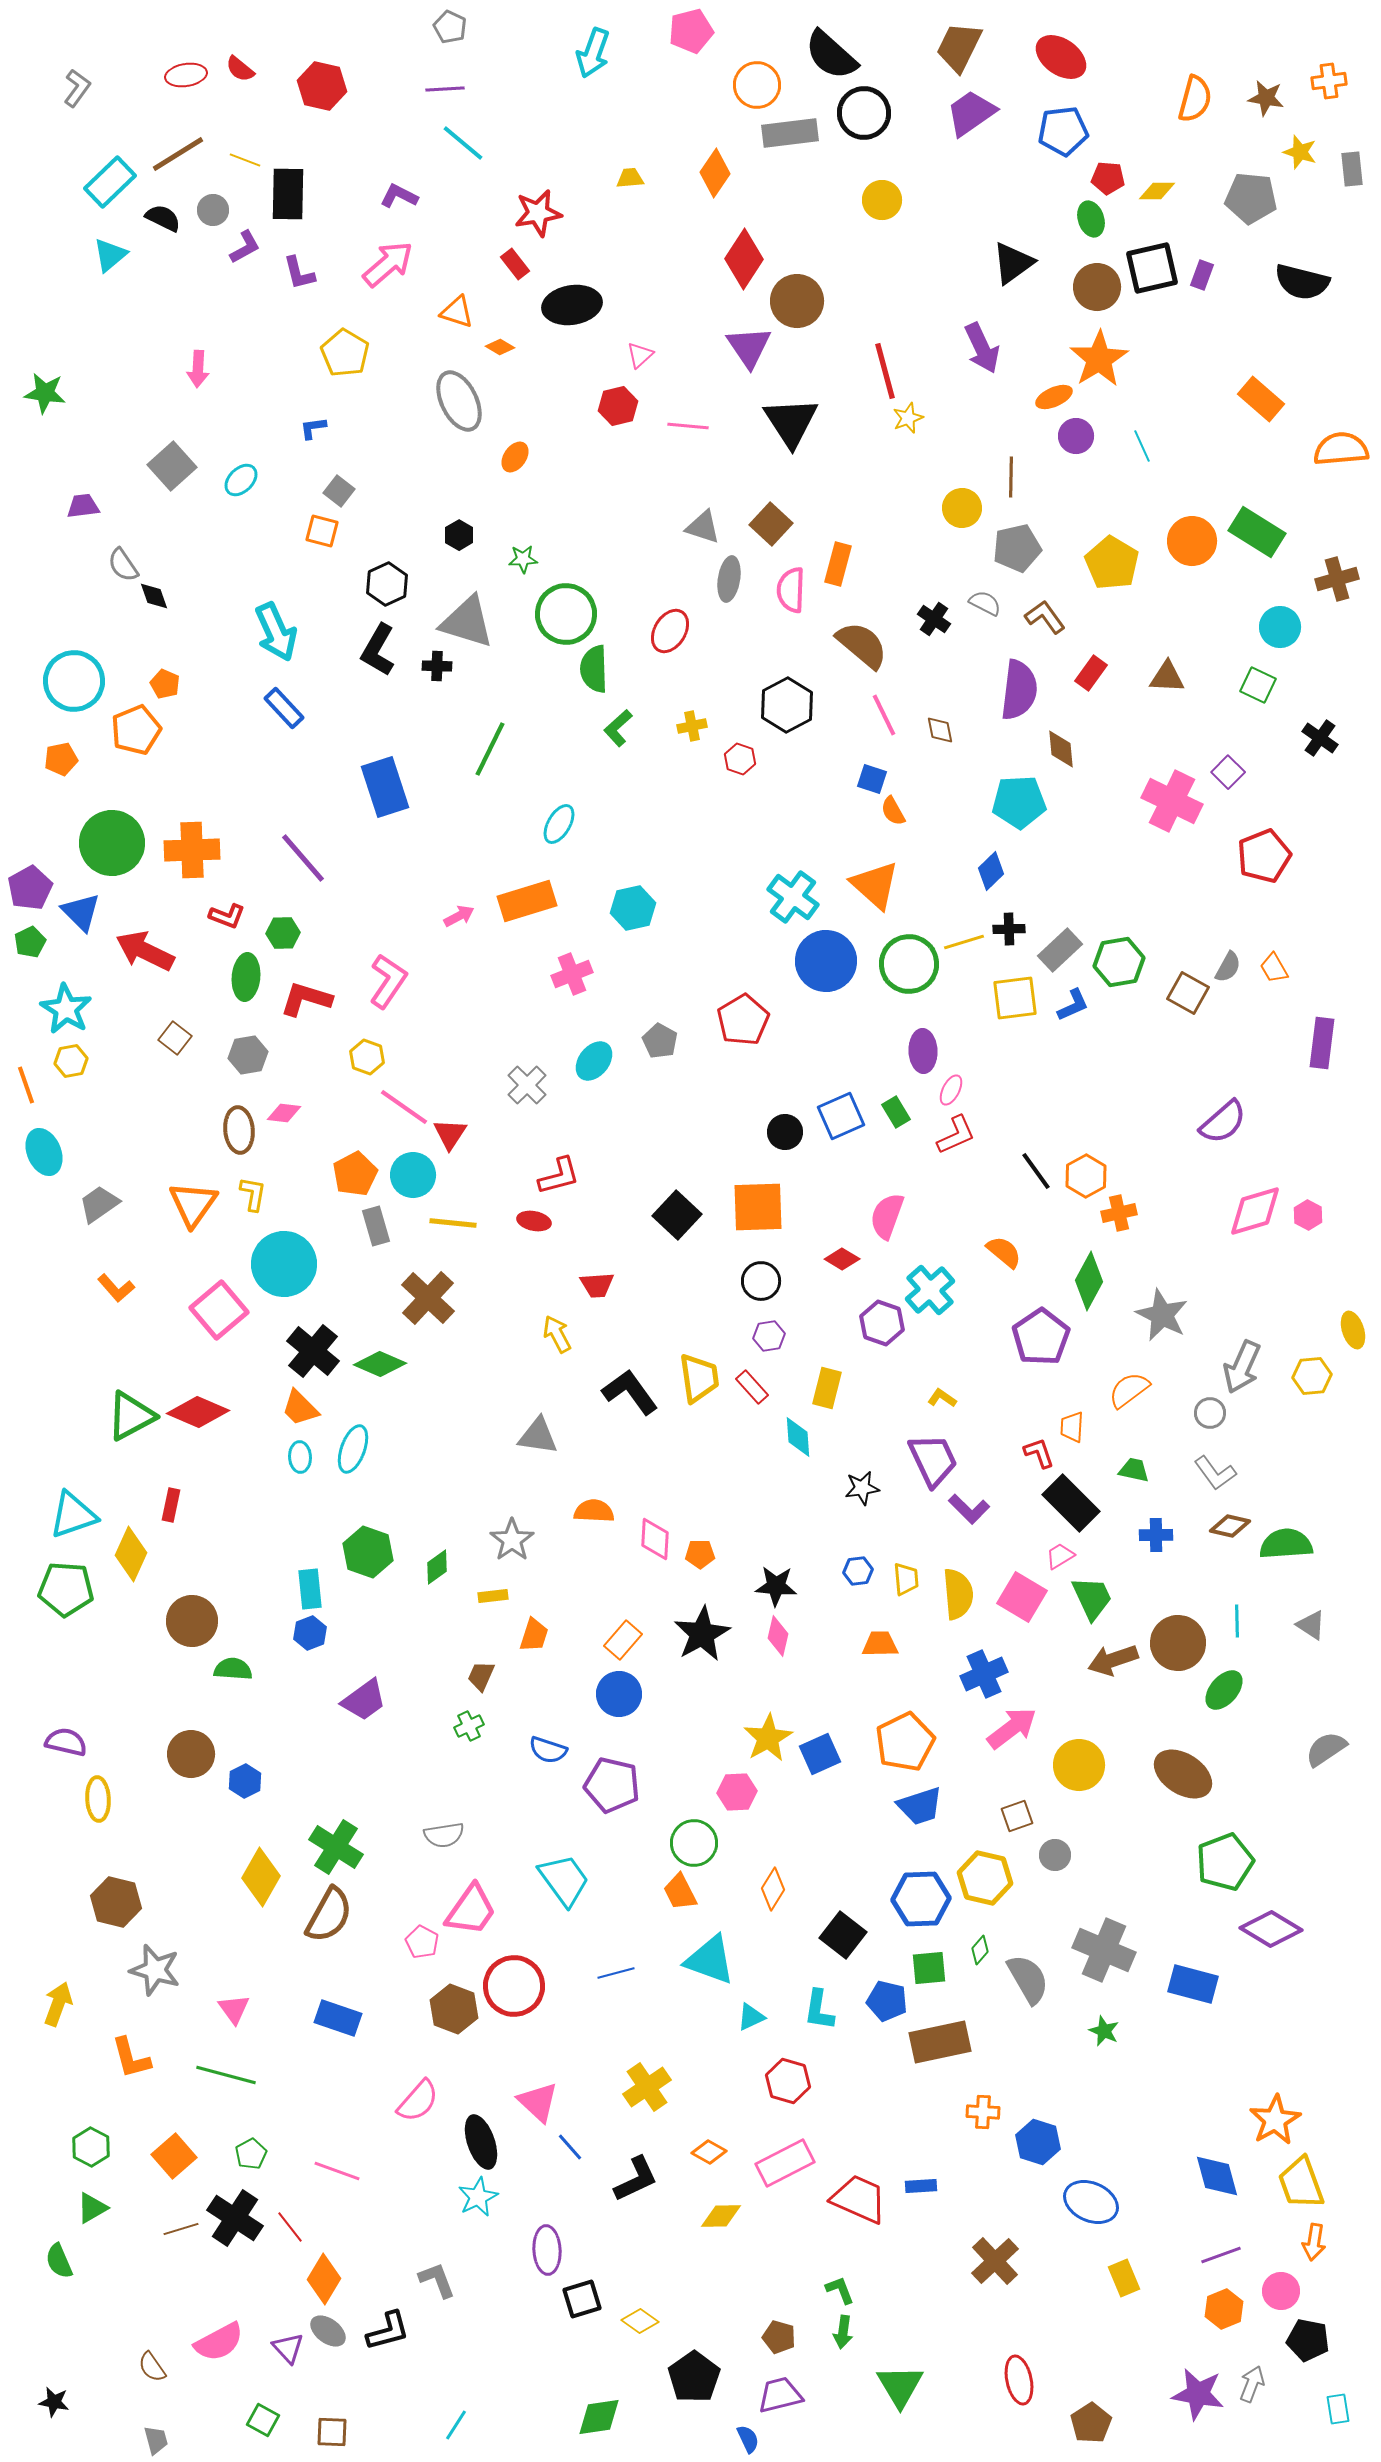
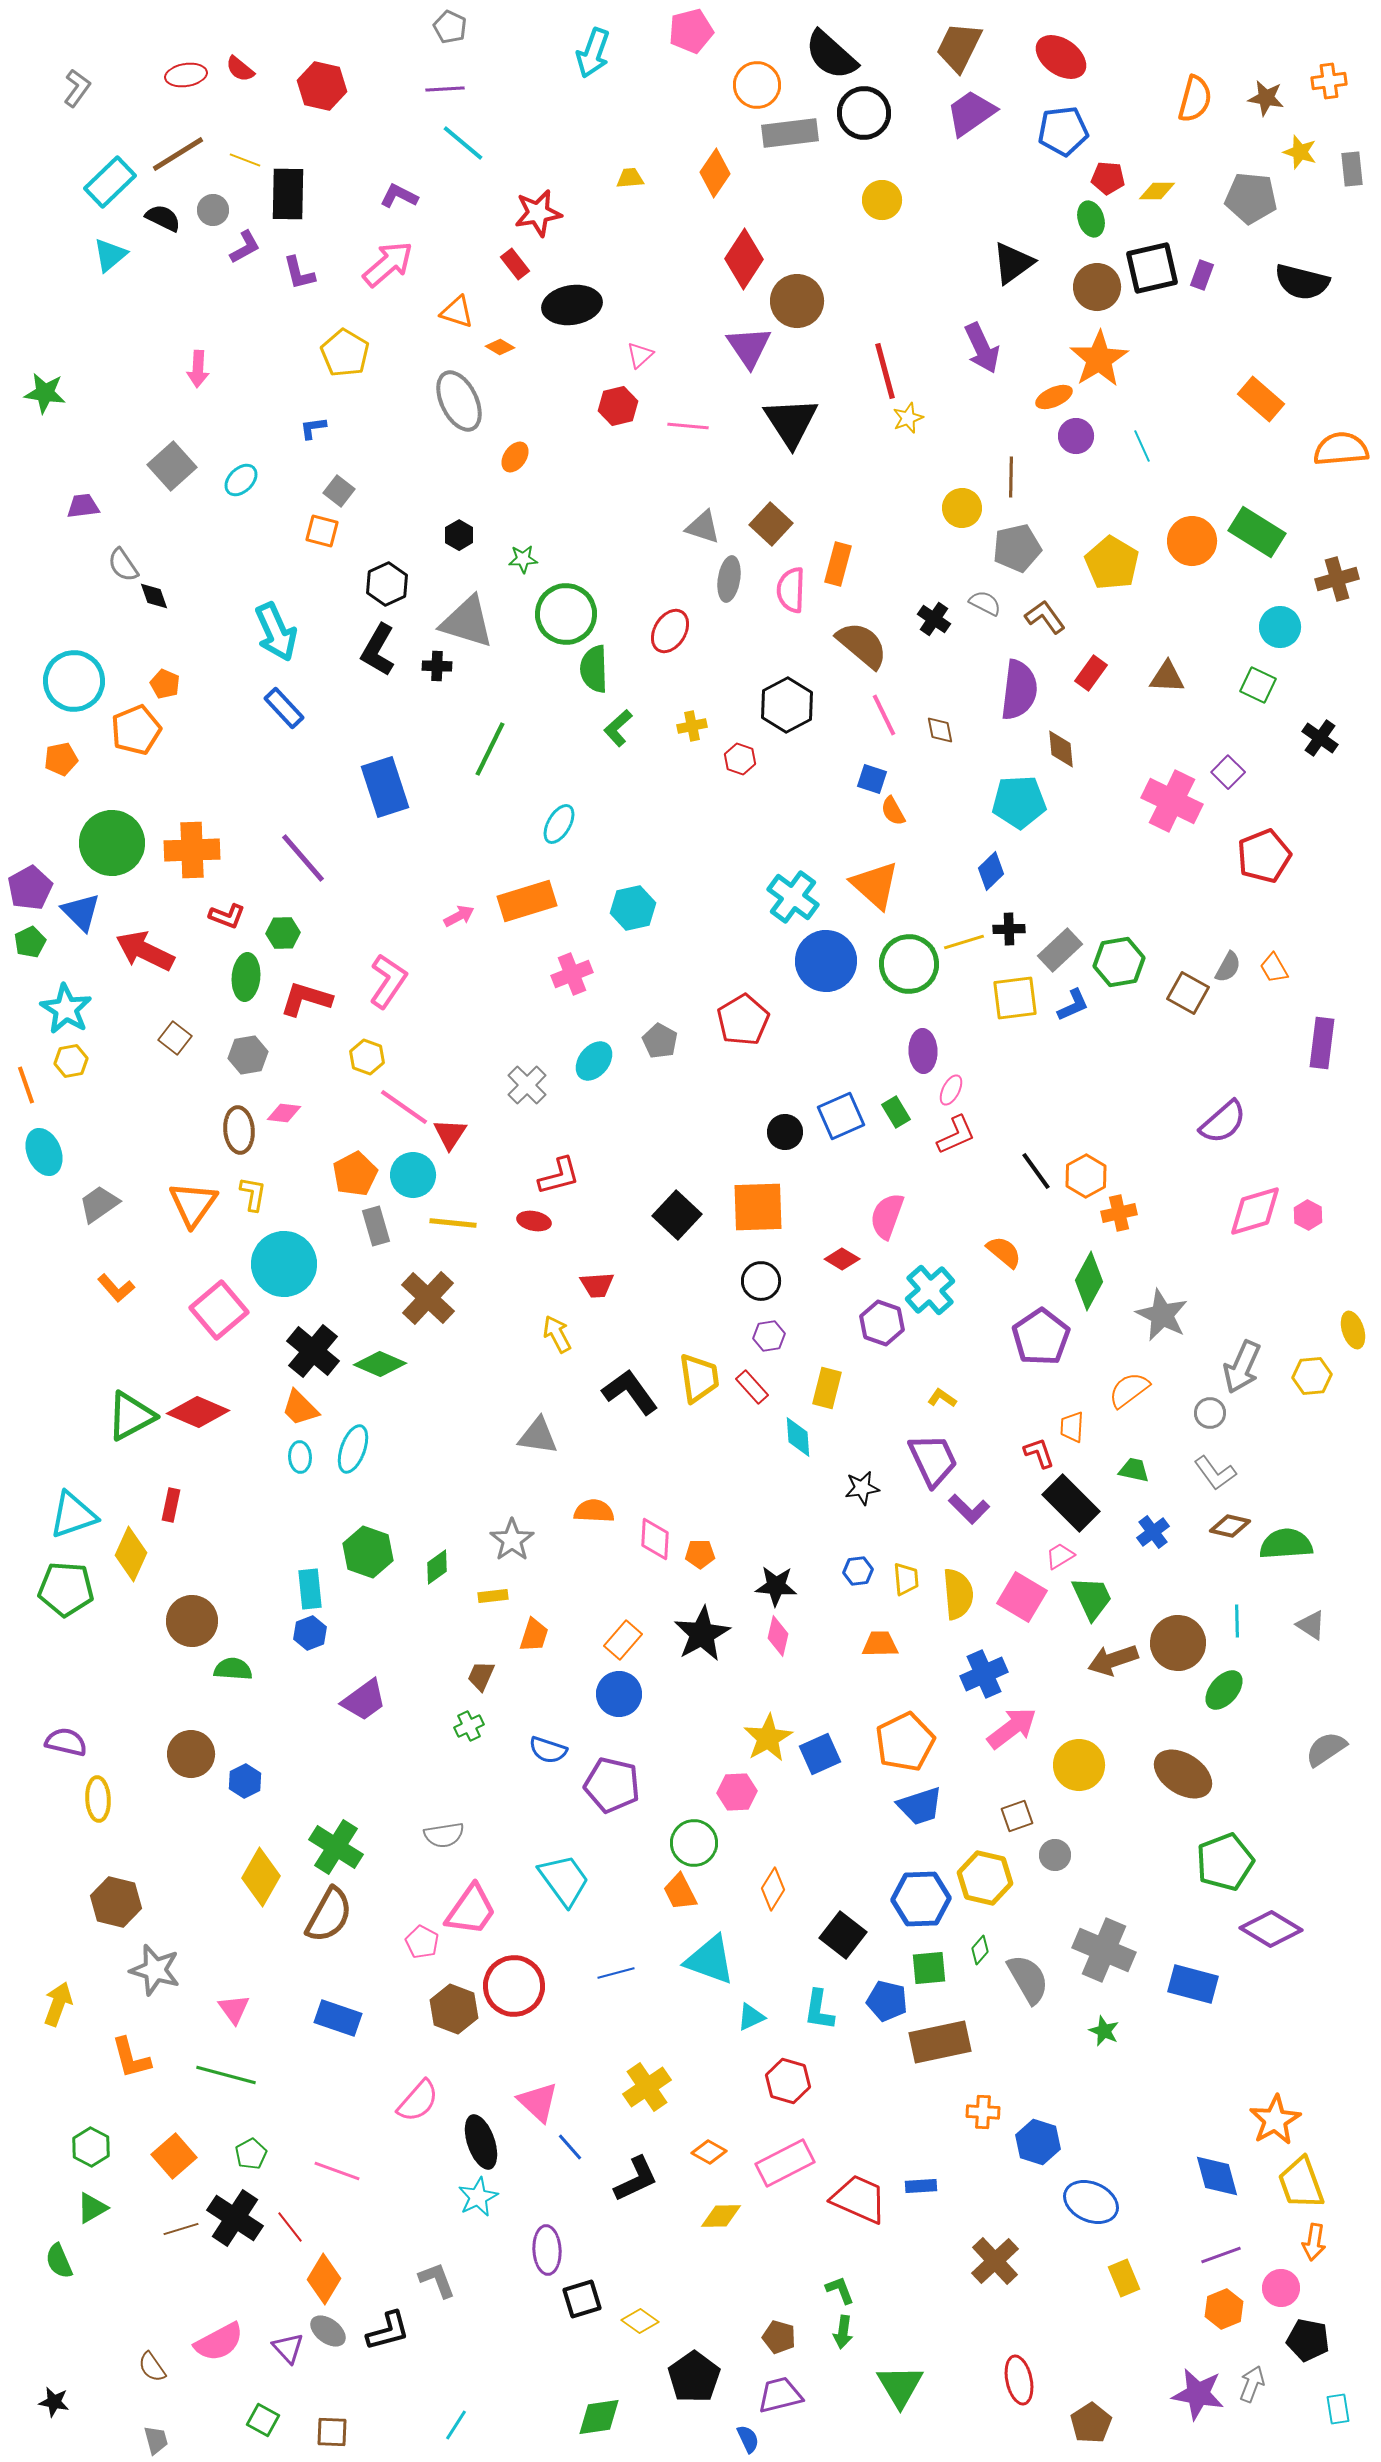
blue cross at (1156, 1535): moved 3 px left, 3 px up; rotated 36 degrees counterclockwise
pink circle at (1281, 2291): moved 3 px up
